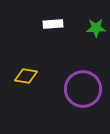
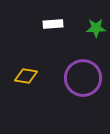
purple circle: moved 11 px up
